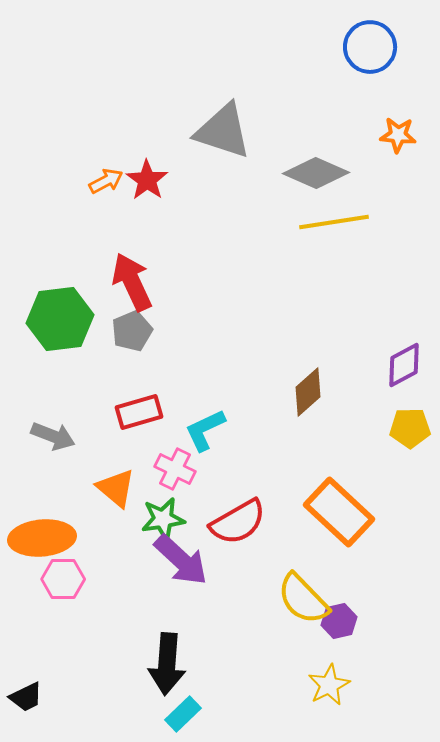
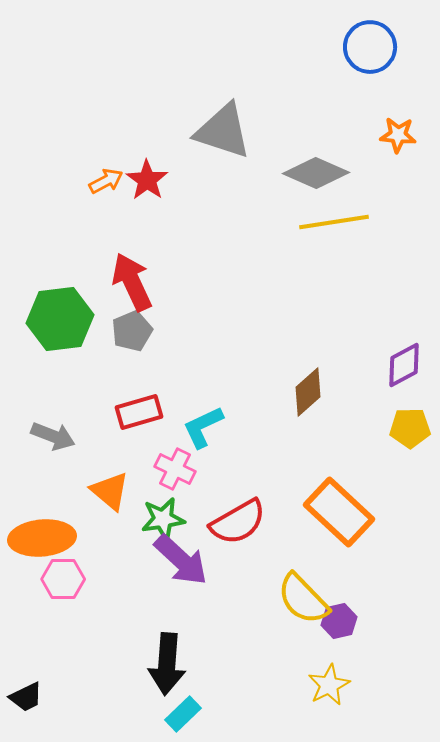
cyan L-shape: moved 2 px left, 3 px up
orange triangle: moved 6 px left, 3 px down
